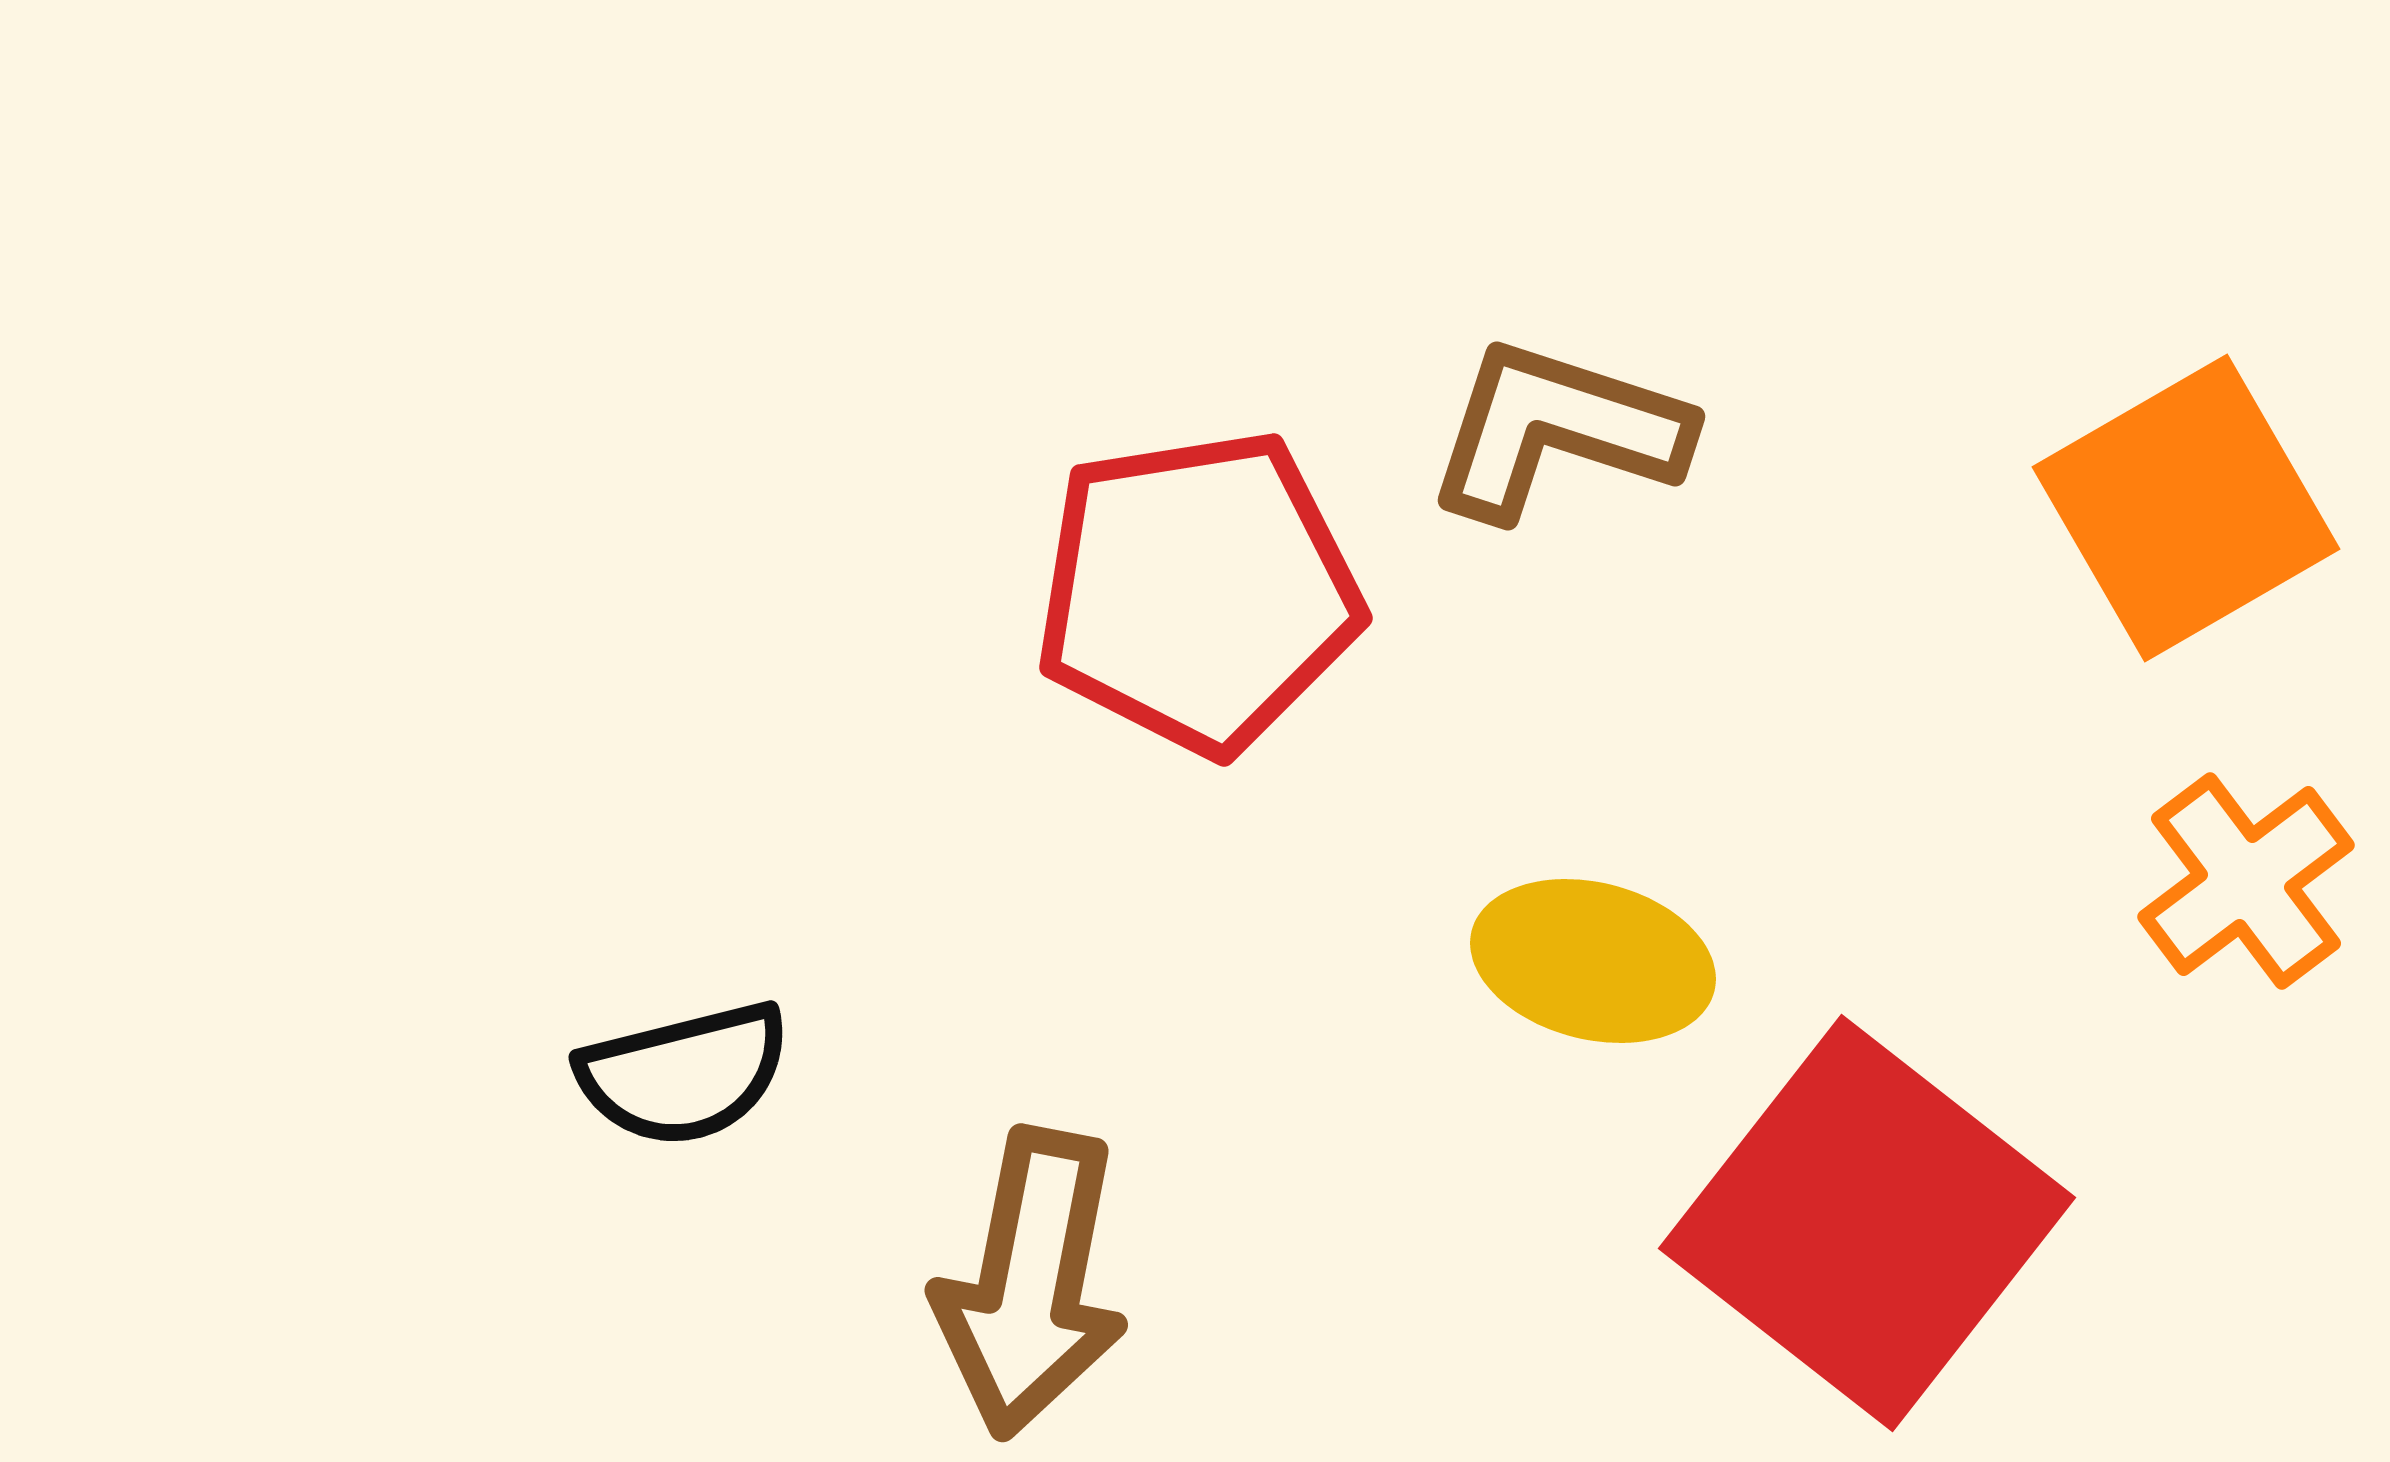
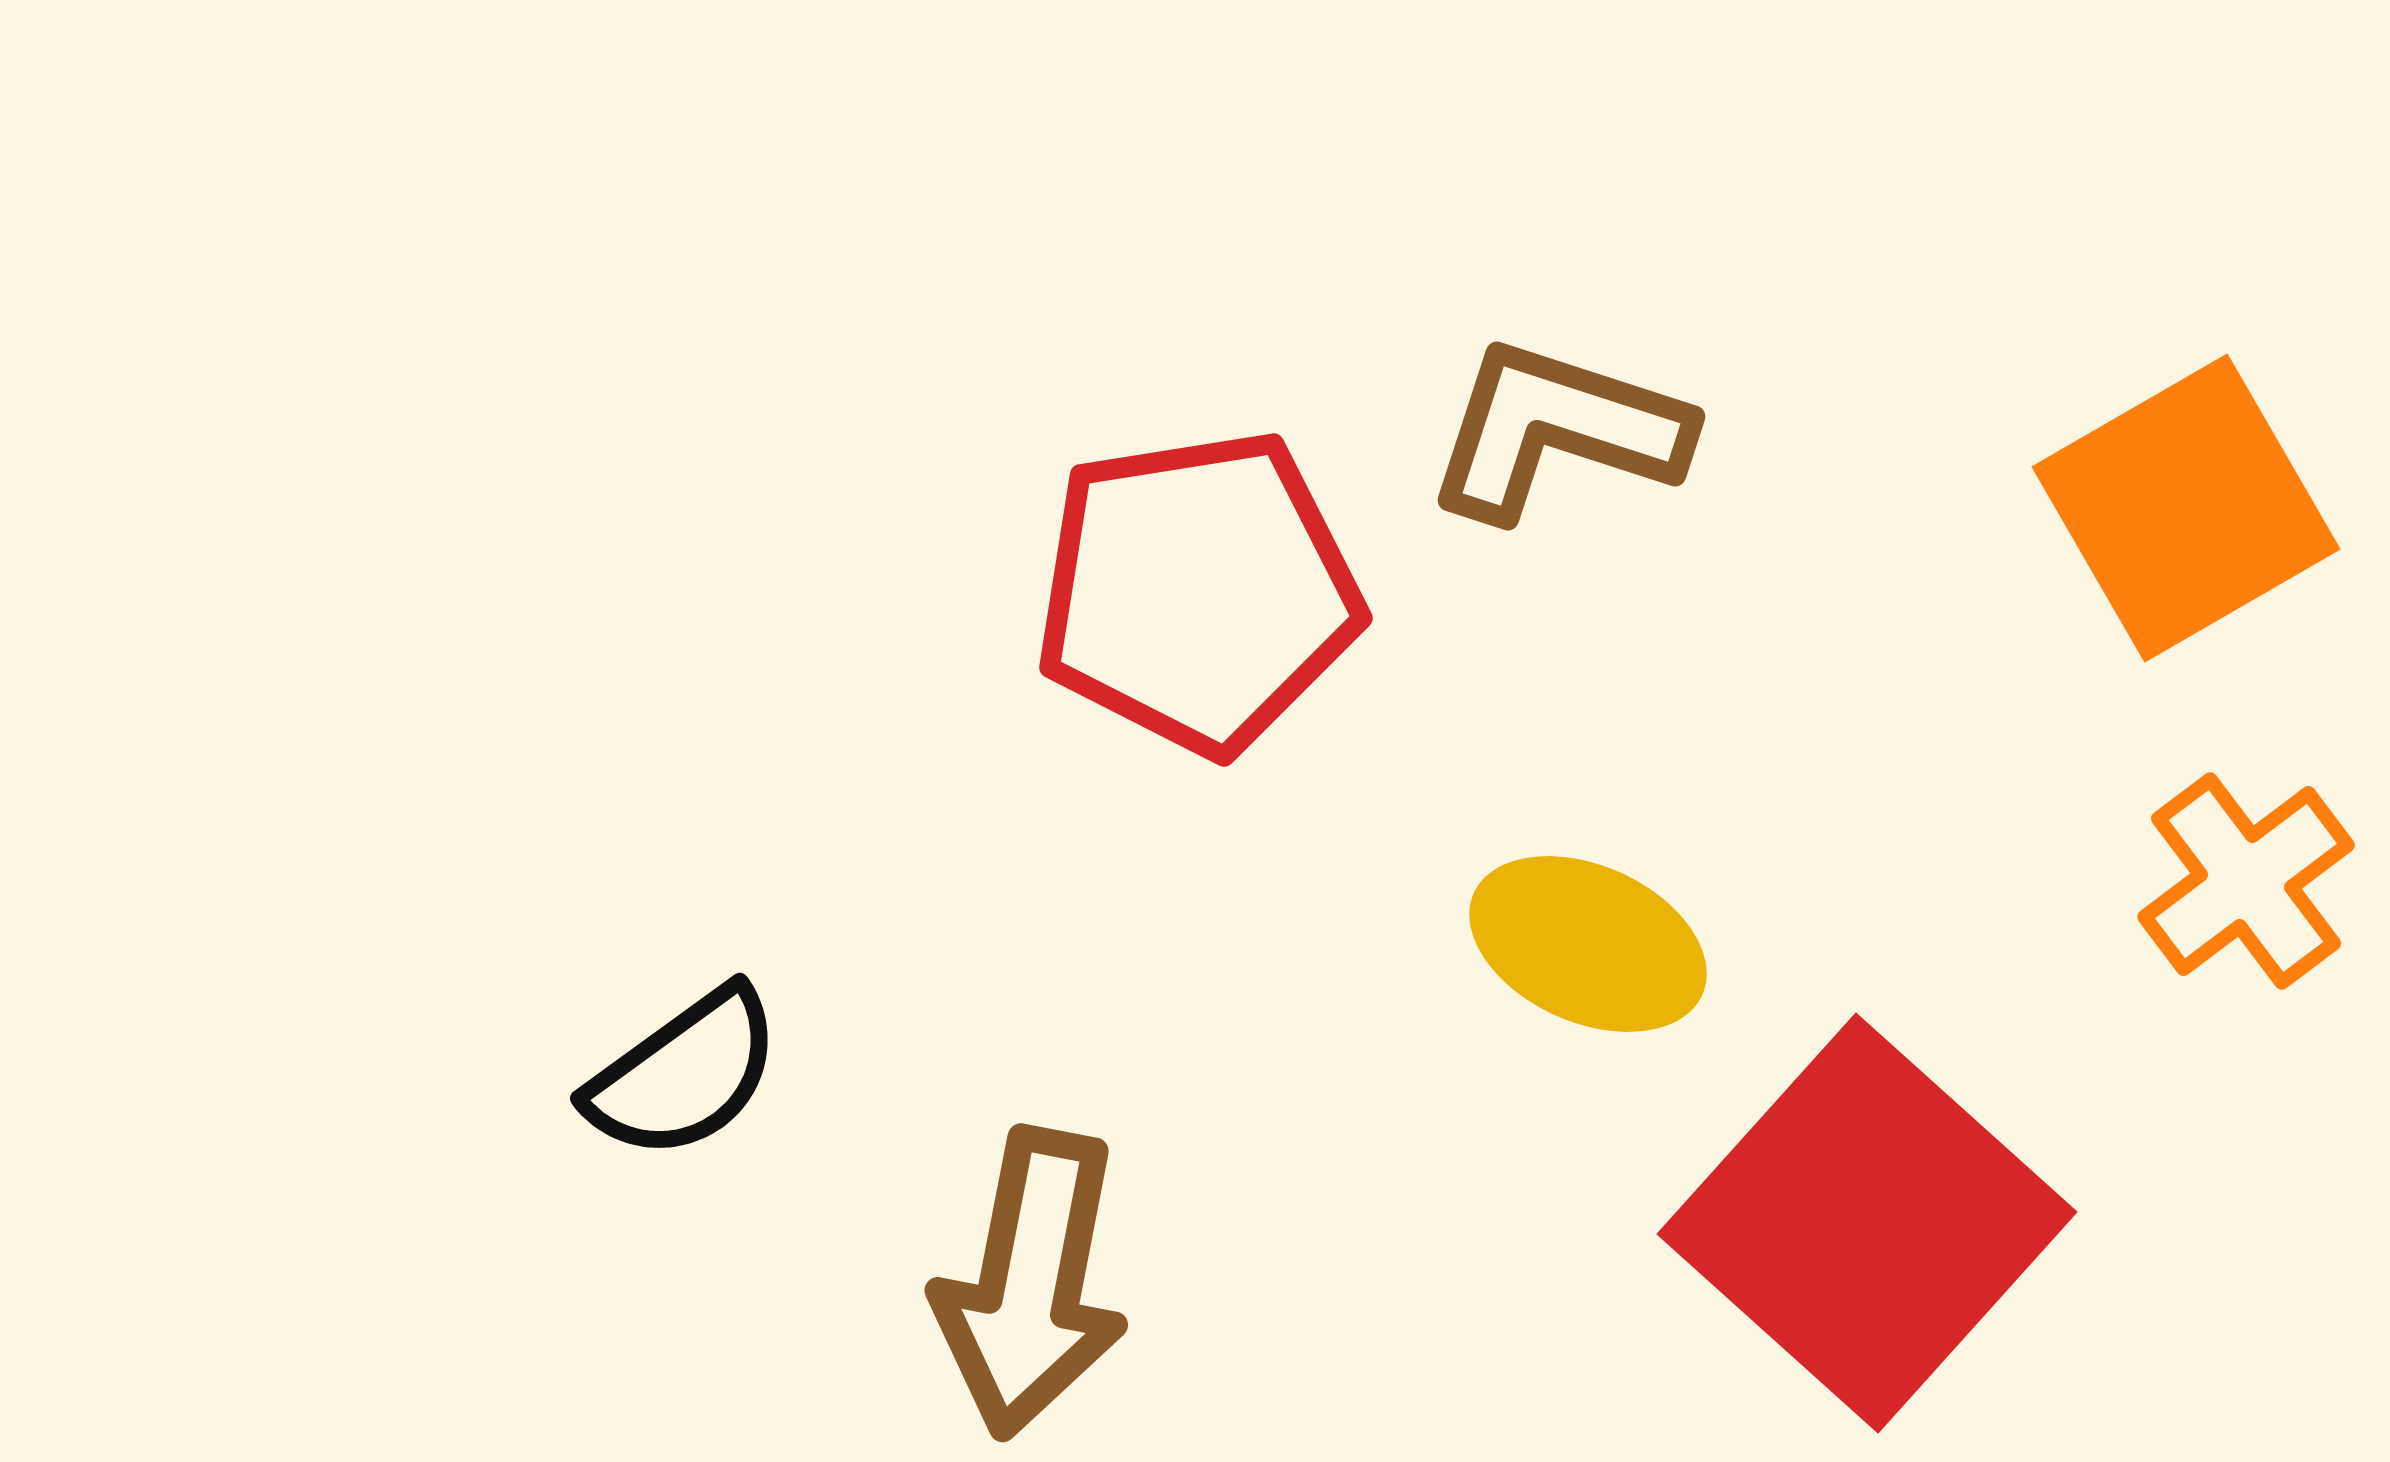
yellow ellipse: moved 5 px left, 17 px up; rotated 10 degrees clockwise
black semicircle: rotated 22 degrees counterclockwise
red square: rotated 4 degrees clockwise
